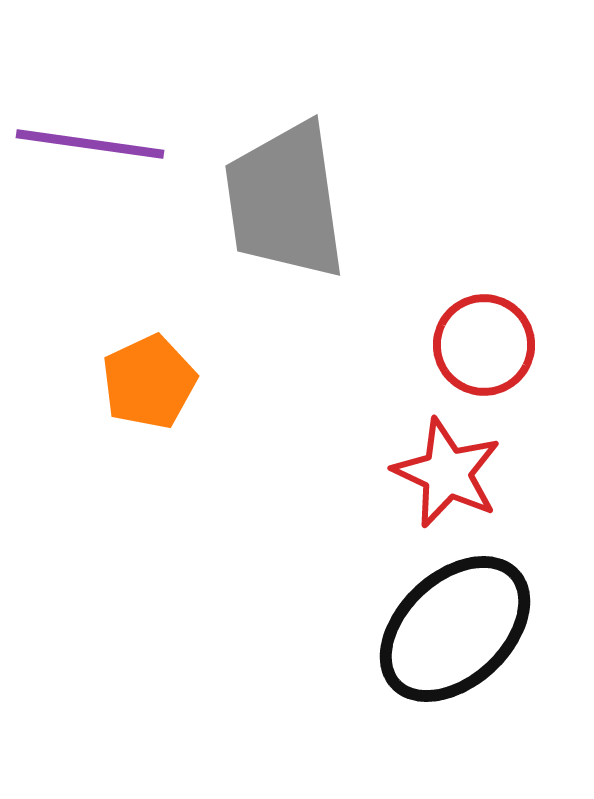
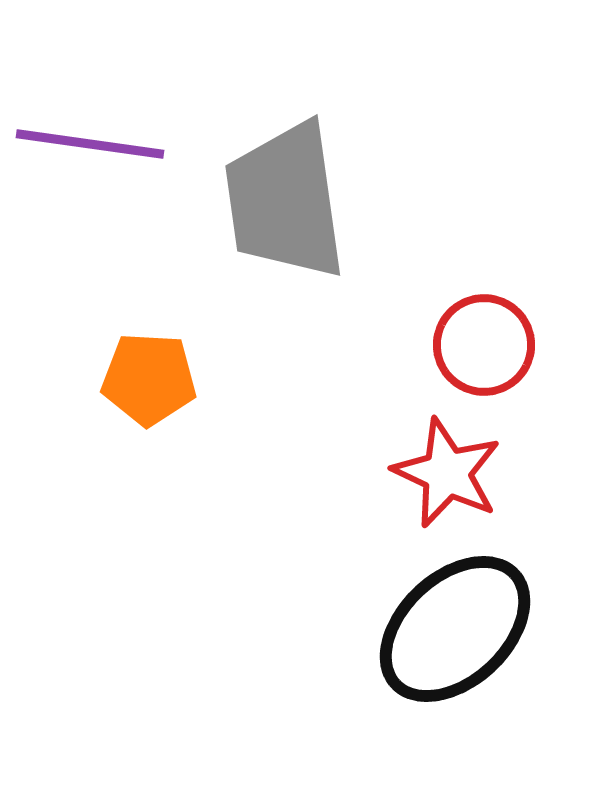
orange pentagon: moved 3 px up; rotated 28 degrees clockwise
